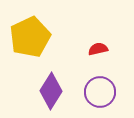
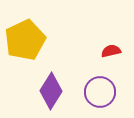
yellow pentagon: moved 5 px left, 3 px down
red semicircle: moved 13 px right, 2 px down
